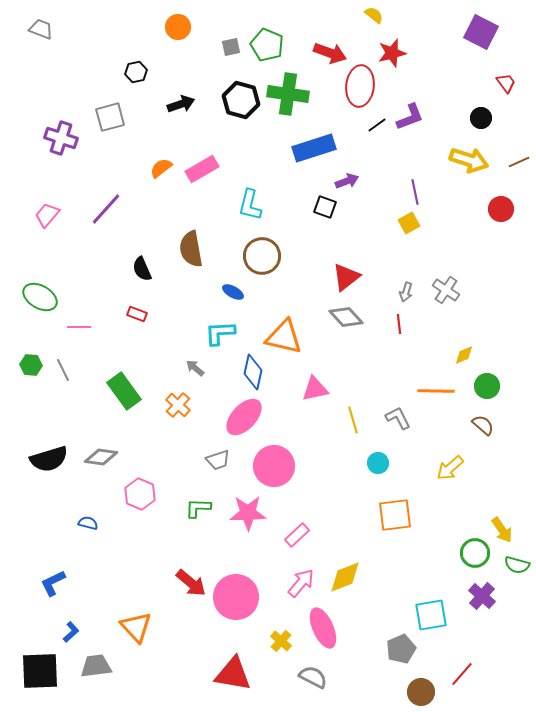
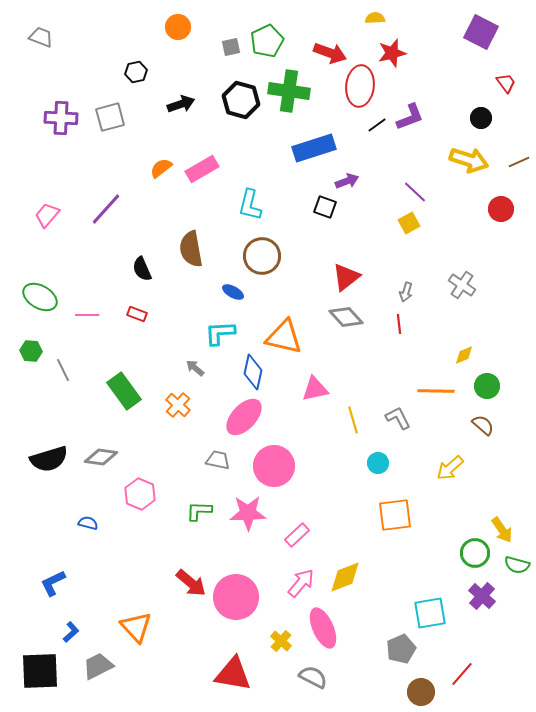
yellow semicircle at (374, 15): moved 1 px right, 3 px down; rotated 42 degrees counterclockwise
gray trapezoid at (41, 29): moved 8 px down
green pentagon at (267, 45): moved 4 px up; rotated 24 degrees clockwise
green cross at (288, 94): moved 1 px right, 3 px up
purple cross at (61, 138): moved 20 px up; rotated 16 degrees counterclockwise
purple line at (415, 192): rotated 35 degrees counterclockwise
gray cross at (446, 290): moved 16 px right, 5 px up
pink line at (79, 327): moved 8 px right, 12 px up
green hexagon at (31, 365): moved 14 px up
gray trapezoid at (218, 460): rotated 150 degrees counterclockwise
green L-shape at (198, 508): moved 1 px right, 3 px down
cyan square at (431, 615): moved 1 px left, 2 px up
gray trapezoid at (96, 666): moved 2 px right; rotated 20 degrees counterclockwise
